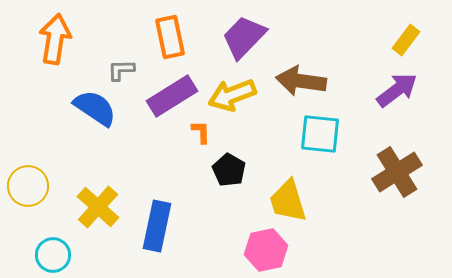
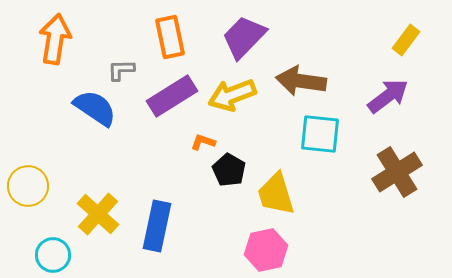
purple arrow: moved 9 px left, 6 px down
orange L-shape: moved 2 px right, 10 px down; rotated 70 degrees counterclockwise
yellow trapezoid: moved 12 px left, 7 px up
yellow cross: moved 7 px down
